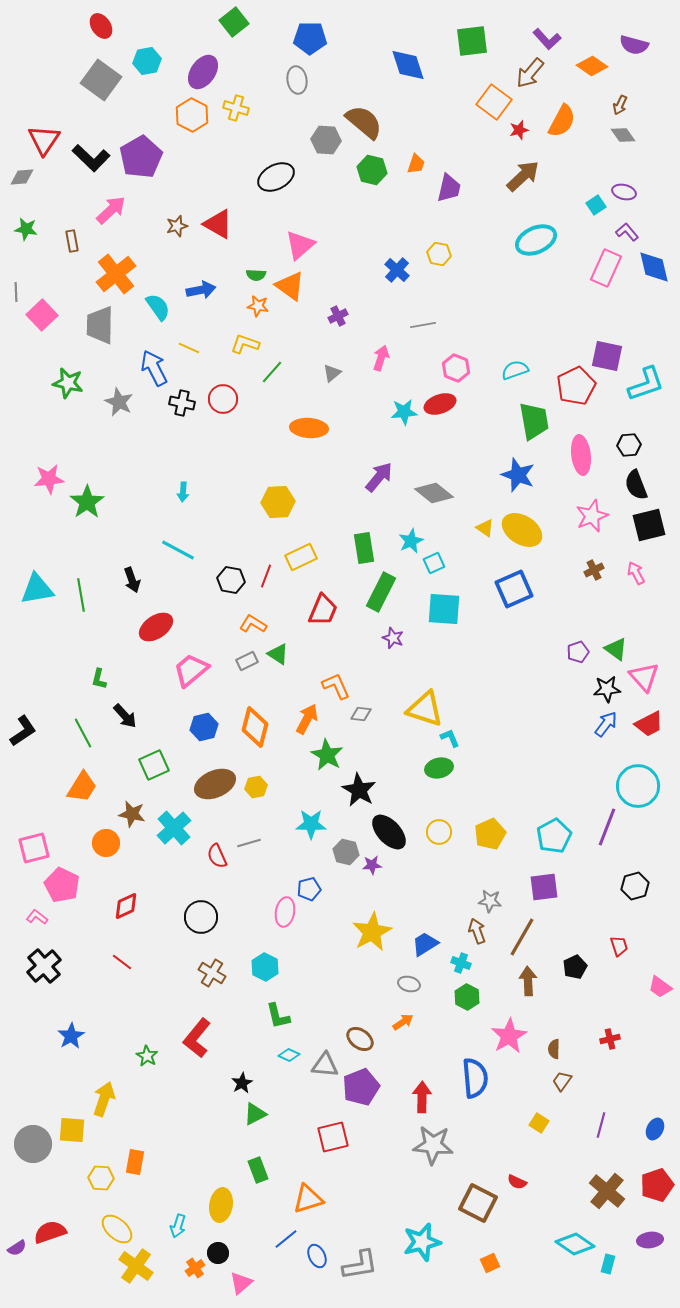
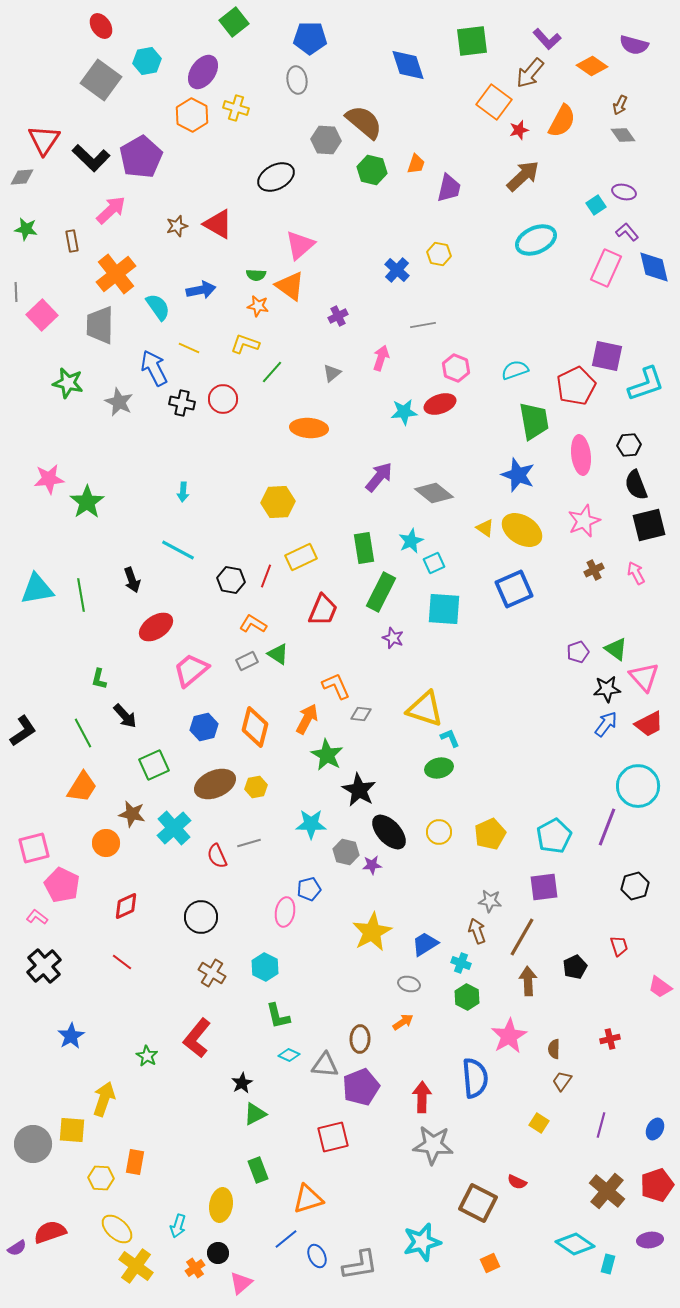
pink star at (592, 516): moved 8 px left, 5 px down
brown ellipse at (360, 1039): rotated 56 degrees clockwise
